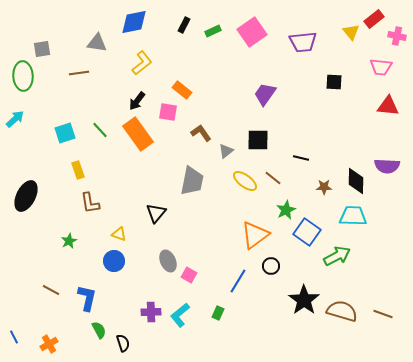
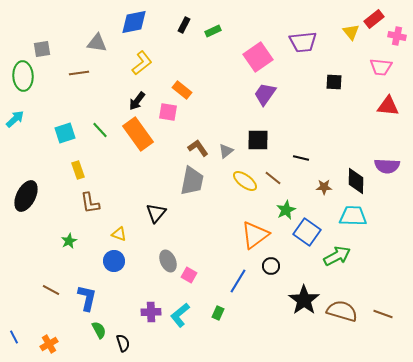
pink square at (252, 32): moved 6 px right, 25 px down
brown L-shape at (201, 133): moved 3 px left, 15 px down
